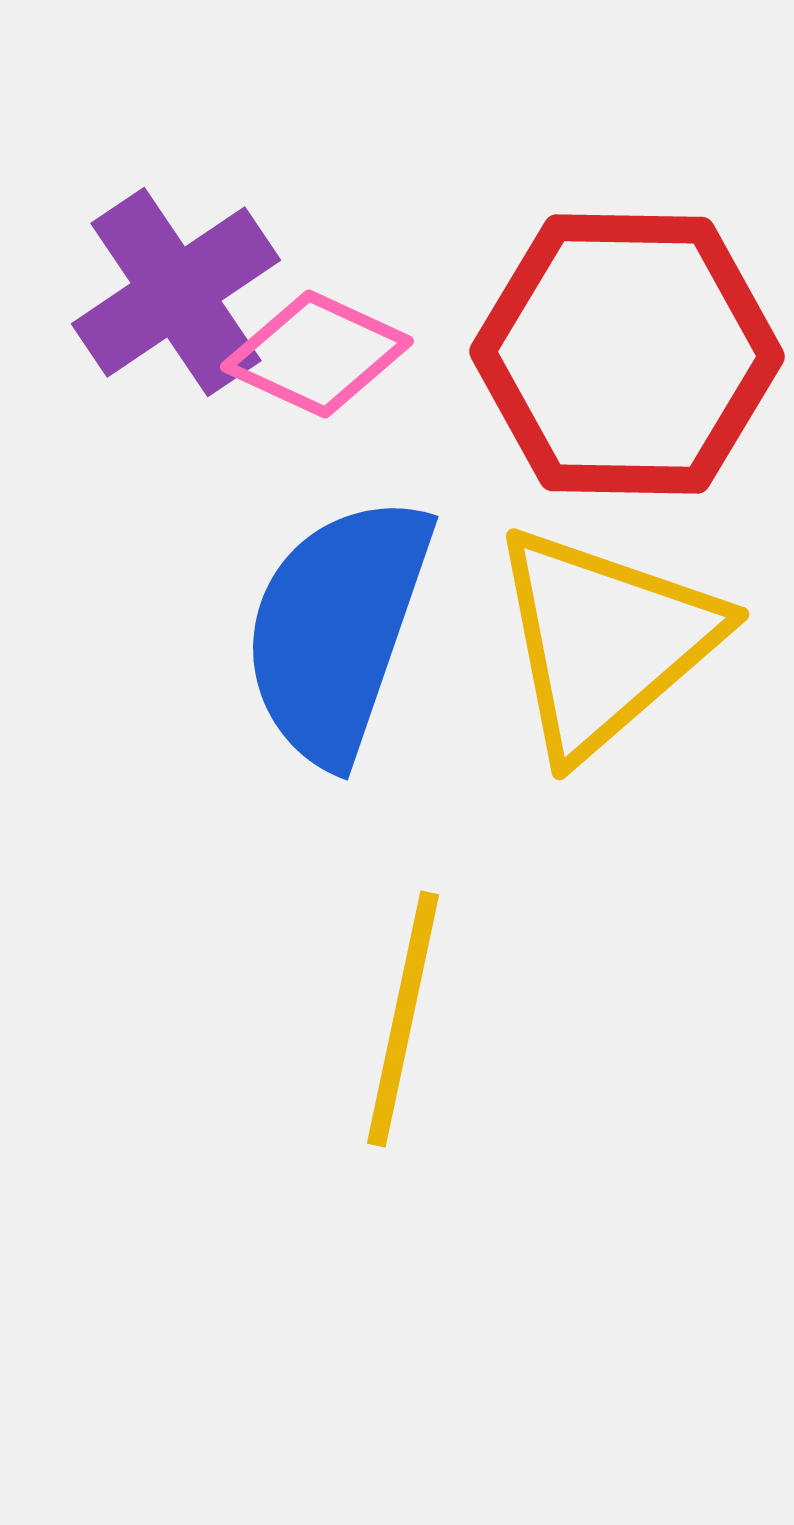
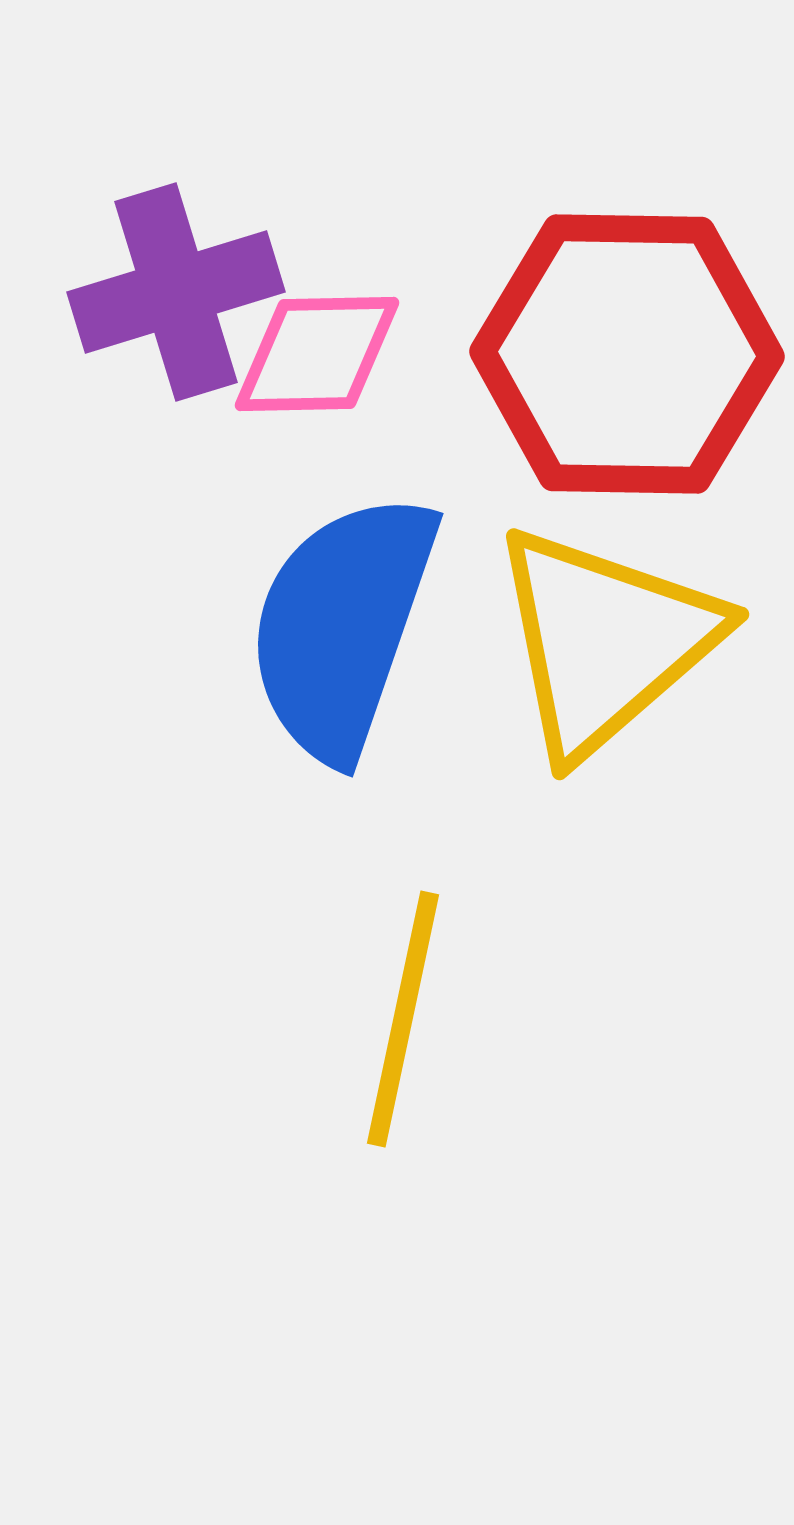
purple cross: rotated 17 degrees clockwise
pink diamond: rotated 26 degrees counterclockwise
blue semicircle: moved 5 px right, 3 px up
